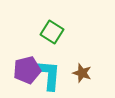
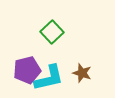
green square: rotated 15 degrees clockwise
cyan L-shape: moved 3 px down; rotated 72 degrees clockwise
